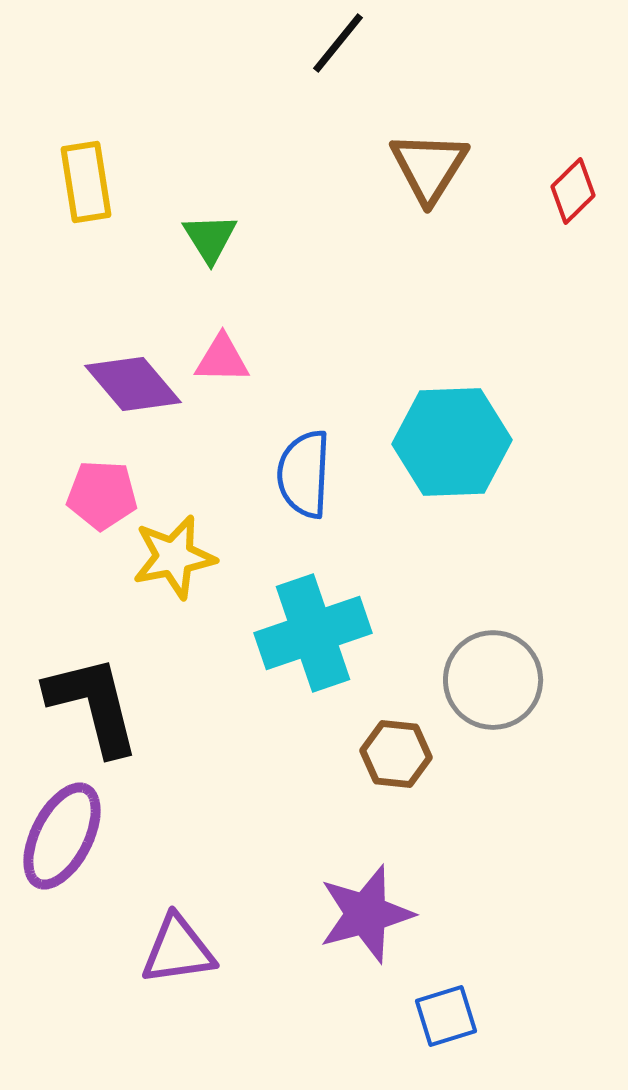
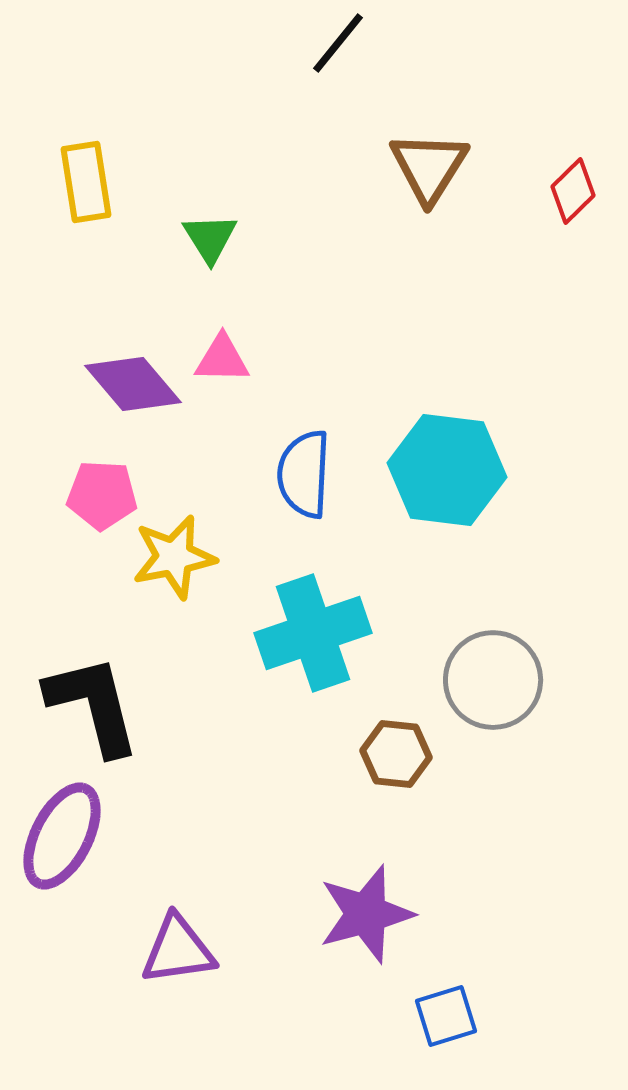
cyan hexagon: moved 5 px left, 28 px down; rotated 9 degrees clockwise
